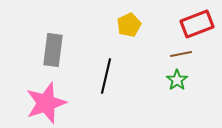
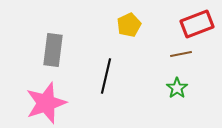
green star: moved 8 px down
